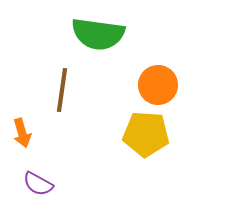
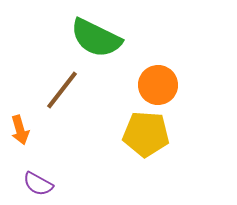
green semicircle: moved 2 px left, 4 px down; rotated 18 degrees clockwise
brown line: rotated 30 degrees clockwise
orange arrow: moved 2 px left, 3 px up
